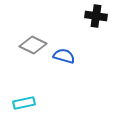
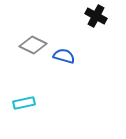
black cross: rotated 20 degrees clockwise
